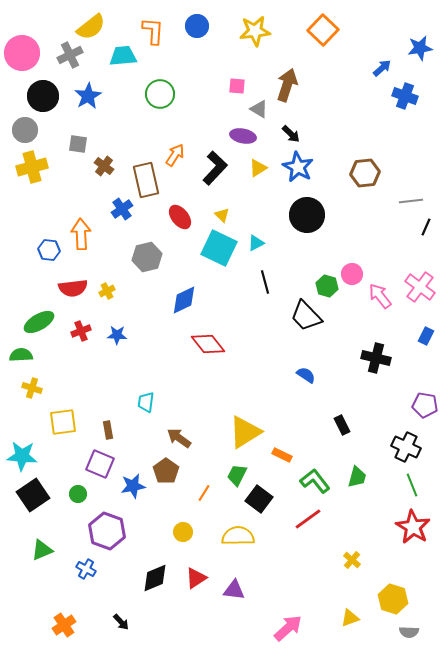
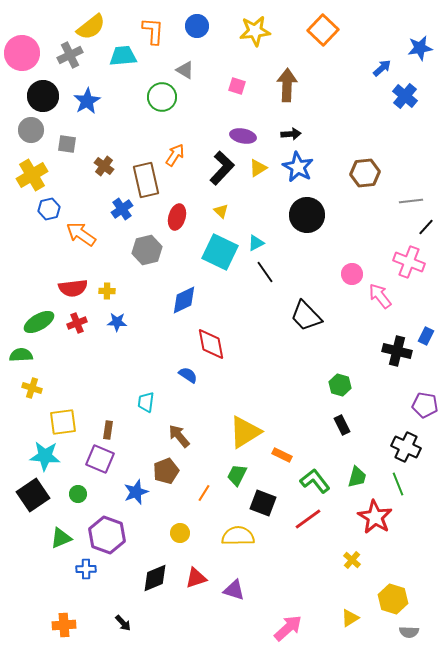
brown arrow at (287, 85): rotated 16 degrees counterclockwise
pink square at (237, 86): rotated 12 degrees clockwise
green circle at (160, 94): moved 2 px right, 3 px down
blue star at (88, 96): moved 1 px left, 5 px down
blue cross at (405, 96): rotated 20 degrees clockwise
gray triangle at (259, 109): moved 74 px left, 39 px up
gray circle at (25, 130): moved 6 px right
black arrow at (291, 134): rotated 48 degrees counterclockwise
gray square at (78, 144): moved 11 px left
yellow cross at (32, 167): moved 8 px down; rotated 16 degrees counterclockwise
black L-shape at (215, 168): moved 7 px right
yellow triangle at (222, 215): moved 1 px left, 4 px up
red ellipse at (180, 217): moved 3 px left; rotated 55 degrees clockwise
black line at (426, 227): rotated 18 degrees clockwise
orange arrow at (81, 234): rotated 52 degrees counterclockwise
cyan square at (219, 248): moved 1 px right, 4 px down
blue hexagon at (49, 250): moved 41 px up; rotated 20 degrees counterclockwise
gray hexagon at (147, 257): moved 7 px up
black line at (265, 282): moved 10 px up; rotated 20 degrees counterclockwise
green hexagon at (327, 286): moved 13 px right, 99 px down
pink cross at (420, 287): moved 11 px left, 25 px up; rotated 16 degrees counterclockwise
yellow cross at (107, 291): rotated 28 degrees clockwise
red cross at (81, 331): moved 4 px left, 8 px up
blue star at (117, 335): moved 13 px up
red diamond at (208, 344): moved 3 px right; rotated 28 degrees clockwise
black cross at (376, 358): moved 21 px right, 7 px up
blue semicircle at (306, 375): moved 118 px left
brown rectangle at (108, 430): rotated 18 degrees clockwise
brown arrow at (179, 438): moved 2 px up; rotated 15 degrees clockwise
cyan star at (22, 456): moved 23 px right
purple square at (100, 464): moved 5 px up
brown pentagon at (166, 471): rotated 15 degrees clockwise
green line at (412, 485): moved 14 px left, 1 px up
blue star at (133, 486): moved 3 px right, 6 px down; rotated 10 degrees counterclockwise
black square at (259, 499): moved 4 px right, 4 px down; rotated 16 degrees counterclockwise
red star at (413, 527): moved 38 px left, 10 px up
purple hexagon at (107, 531): moved 4 px down
yellow circle at (183, 532): moved 3 px left, 1 px down
green triangle at (42, 550): moved 19 px right, 12 px up
blue cross at (86, 569): rotated 30 degrees counterclockwise
red triangle at (196, 578): rotated 15 degrees clockwise
purple triangle at (234, 590): rotated 10 degrees clockwise
yellow triangle at (350, 618): rotated 12 degrees counterclockwise
black arrow at (121, 622): moved 2 px right, 1 px down
orange cross at (64, 625): rotated 30 degrees clockwise
